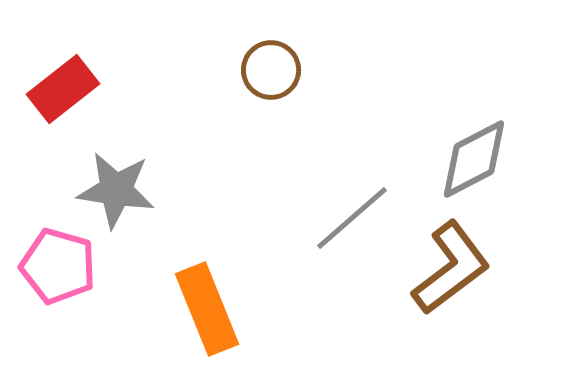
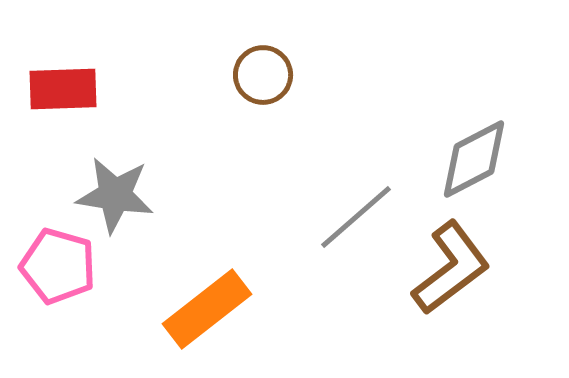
brown circle: moved 8 px left, 5 px down
red rectangle: rotated 36 degrees clockwise
gray star: moved 1 px left, 5 px down
gray line: moved 4 px right, 1 px up
orange rectangle: rotated 74 degrees clockwise
